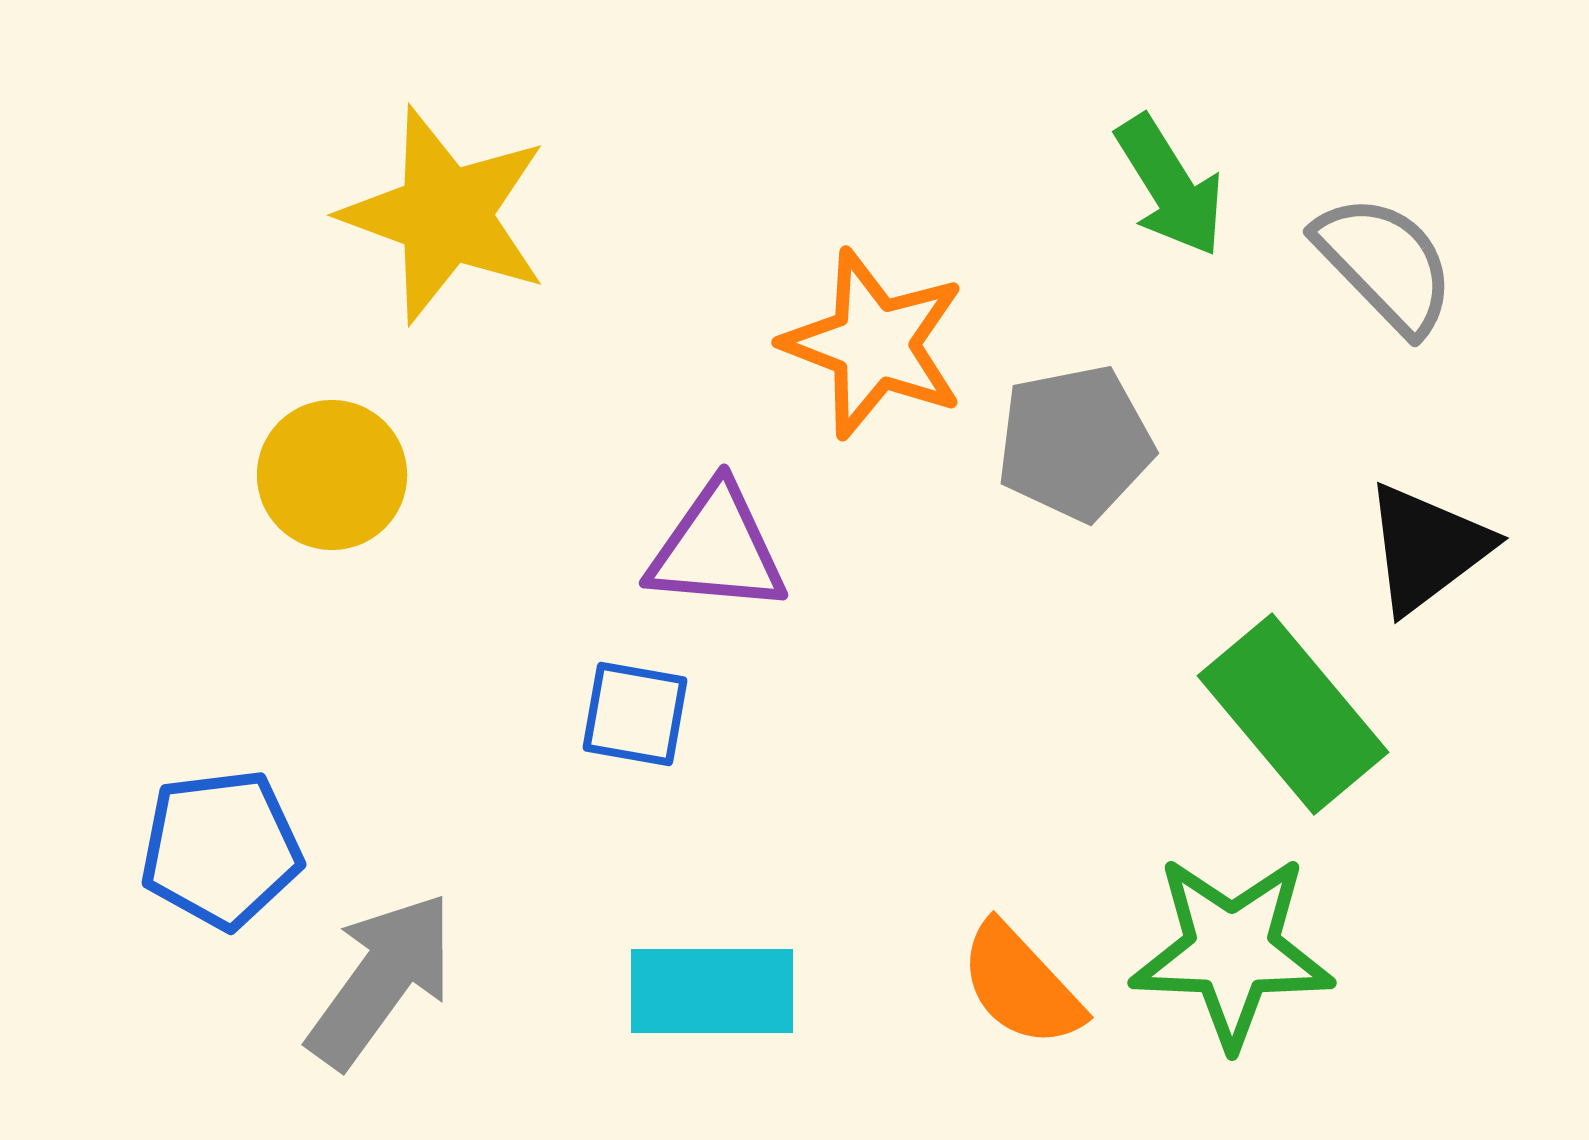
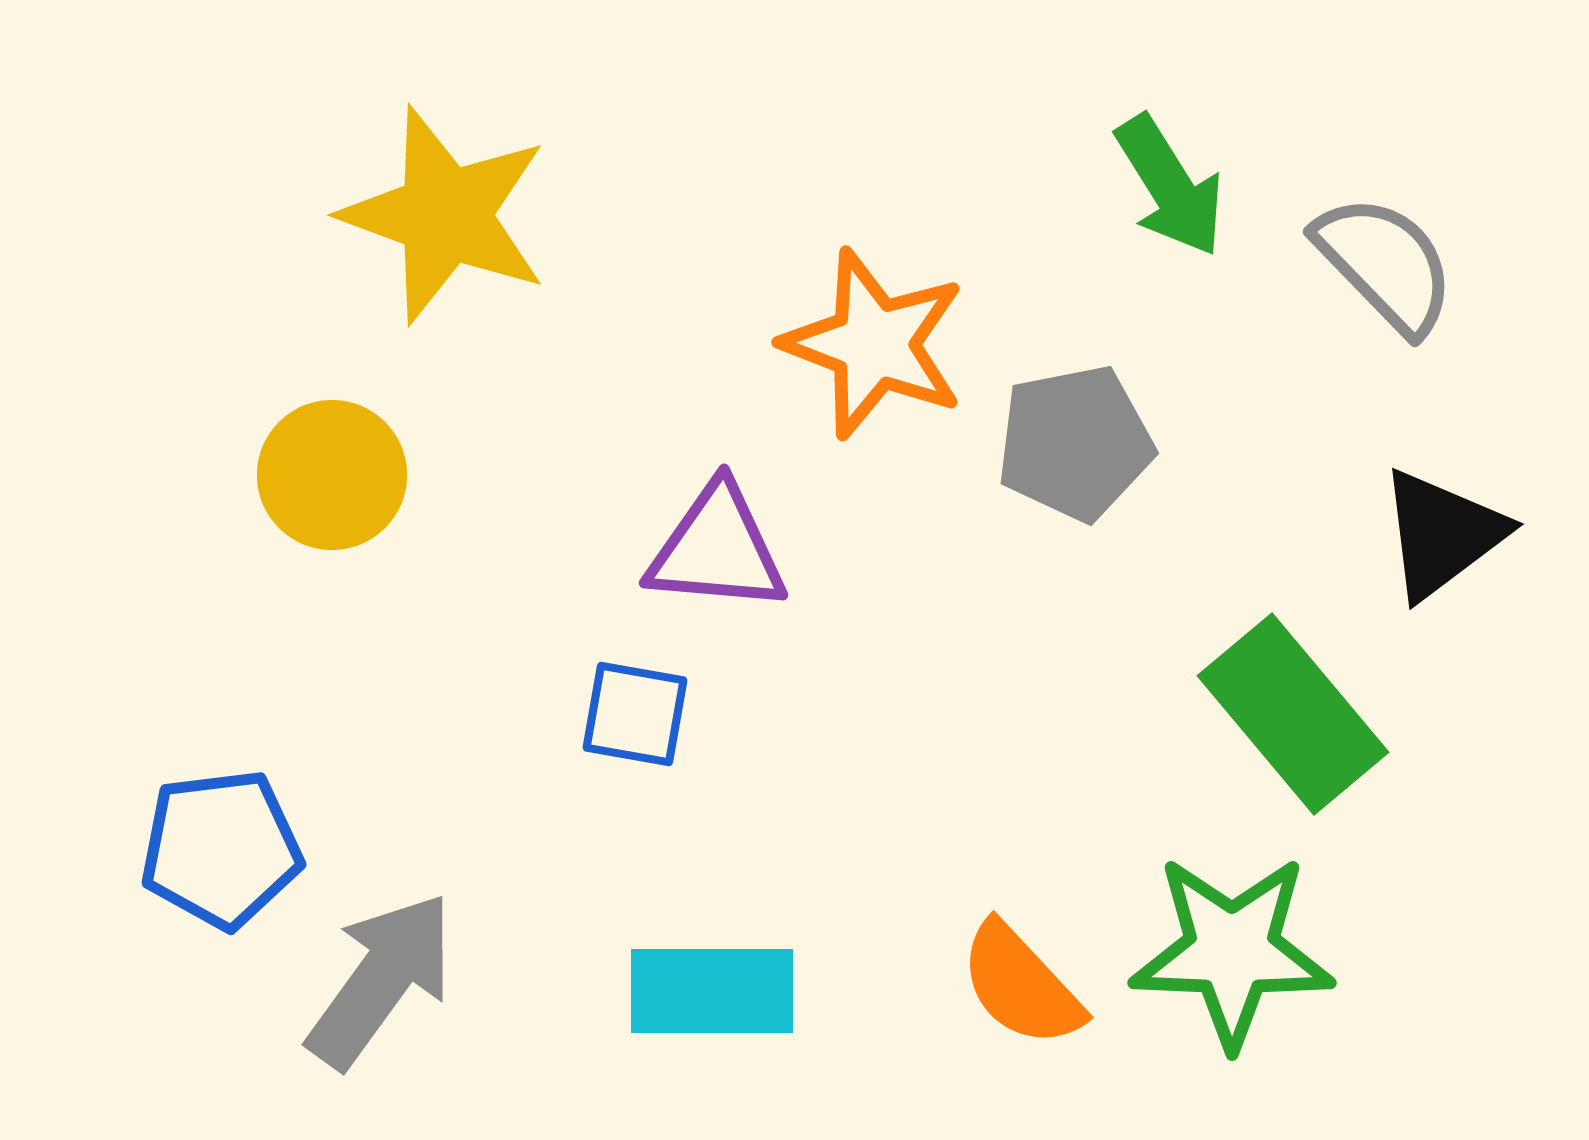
black triangle: moved 15 px right, 14 px up
